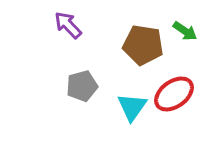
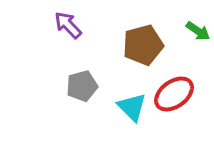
green arrow: moved 13 px right
brown pentagon: rotated 24 degrees counterclockwise
cyan triangle: rotated 20 degrees counterclockwise
